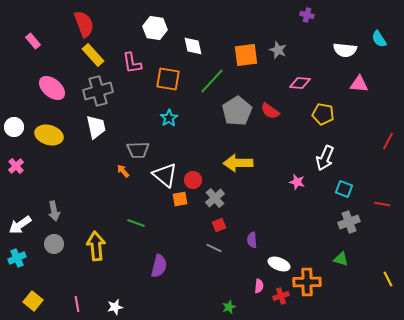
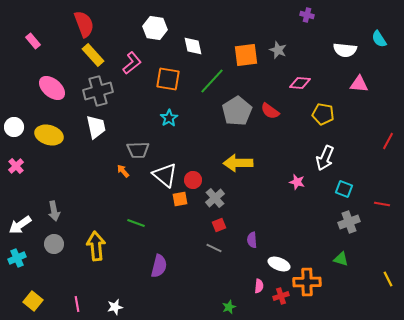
pink L-shape at (132, 63): rotated 120 degrees counterclockwise
